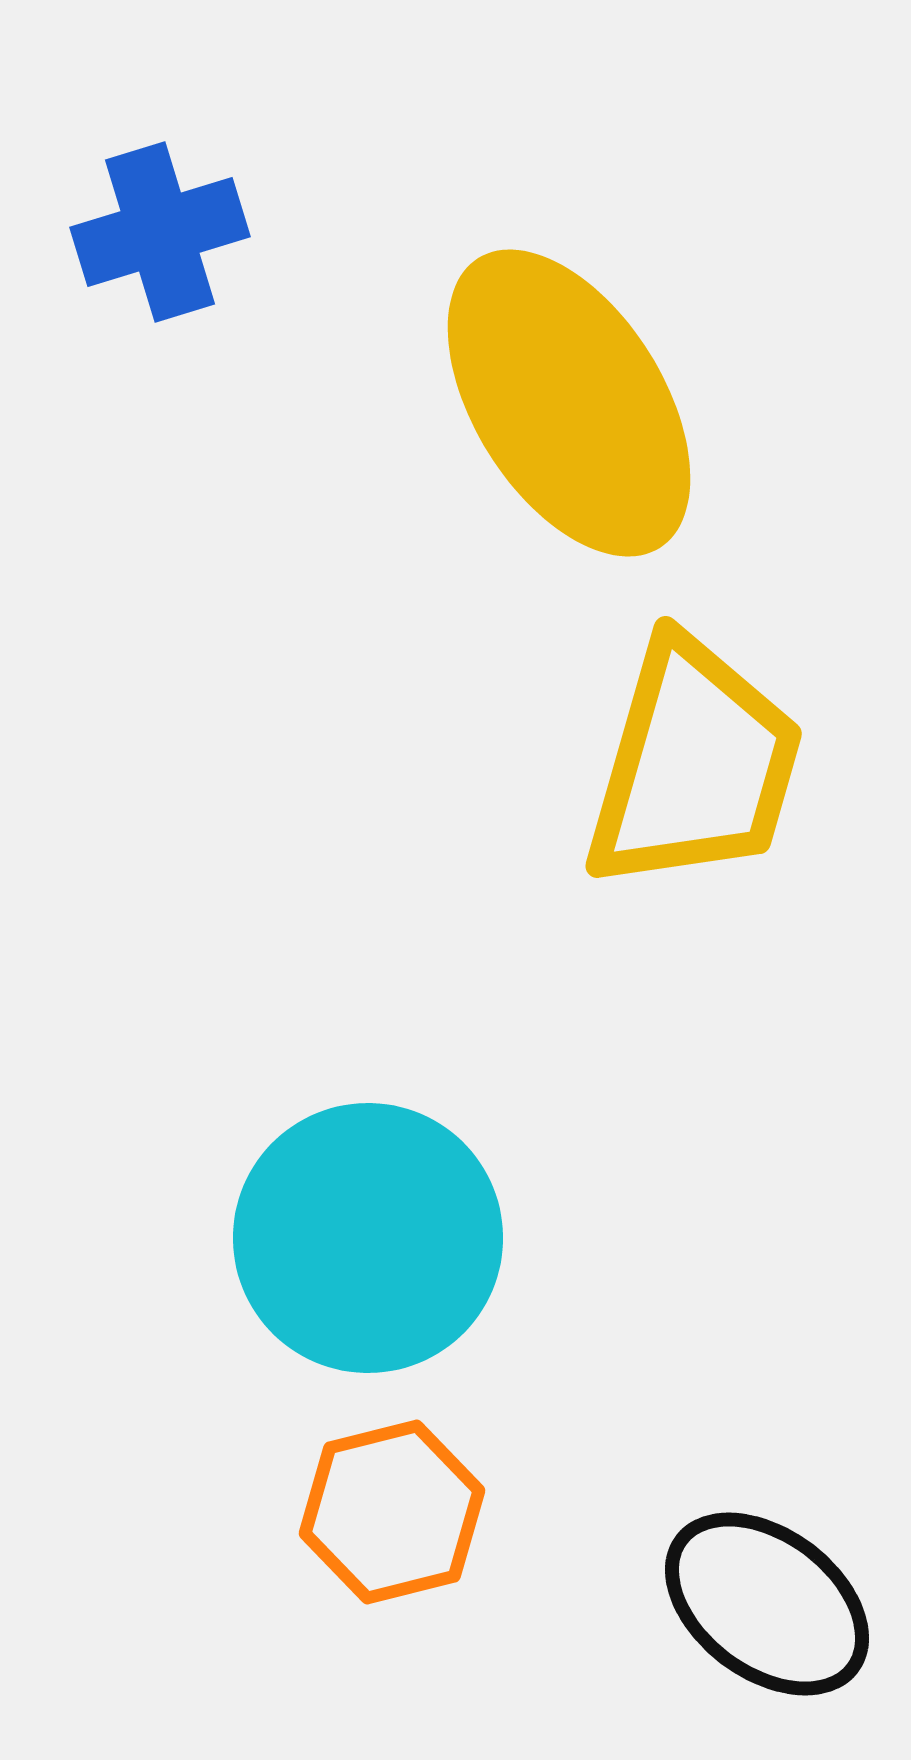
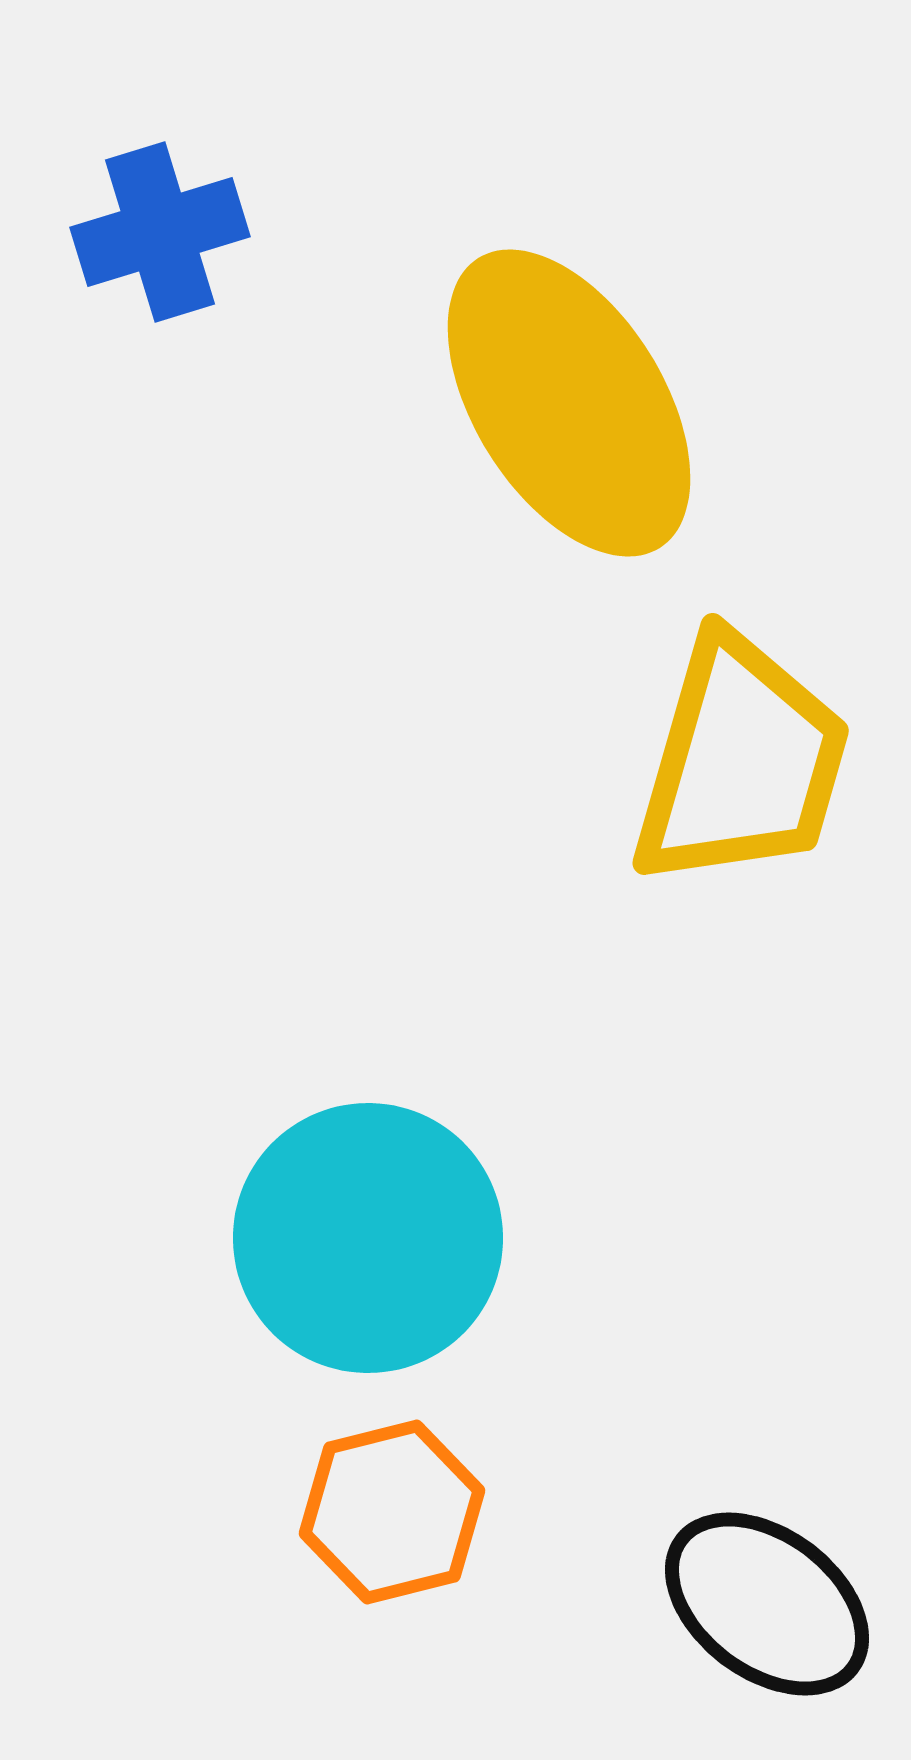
yellow trapezoid: moved 47 px right, 3 px up
